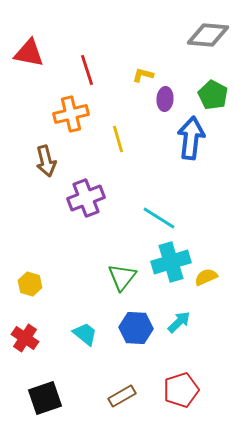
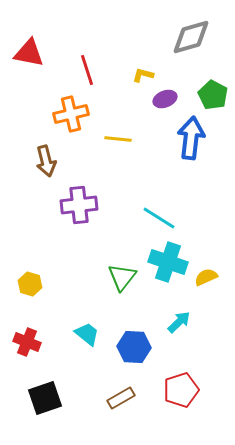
gray diamond: moved 17 px left, 2 px down; rotated 21 degrees counterclockwise
purple ellipse: rotated 65 degrees clockwise
yellow line: rotated 68 degrees counterclockwise
purple cross: moved 7 px left, 7 px down; rotated 15 degrees clockwise
cyan cross: moved 3 px left; rotated 36 degrees clockwise
blue hexagon: moved 2 px left, 19 px down
cyan trapezoid: moved 2 px right
red cross: moved 2 px right, 4 px down; rotated 12 degrees counterclockwise
brown rectangle: moved 1 px left, 2 px down
